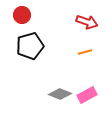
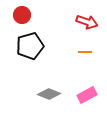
orange line: rotated 16 degrees clockwise
gray diamond: moved 11 px left
